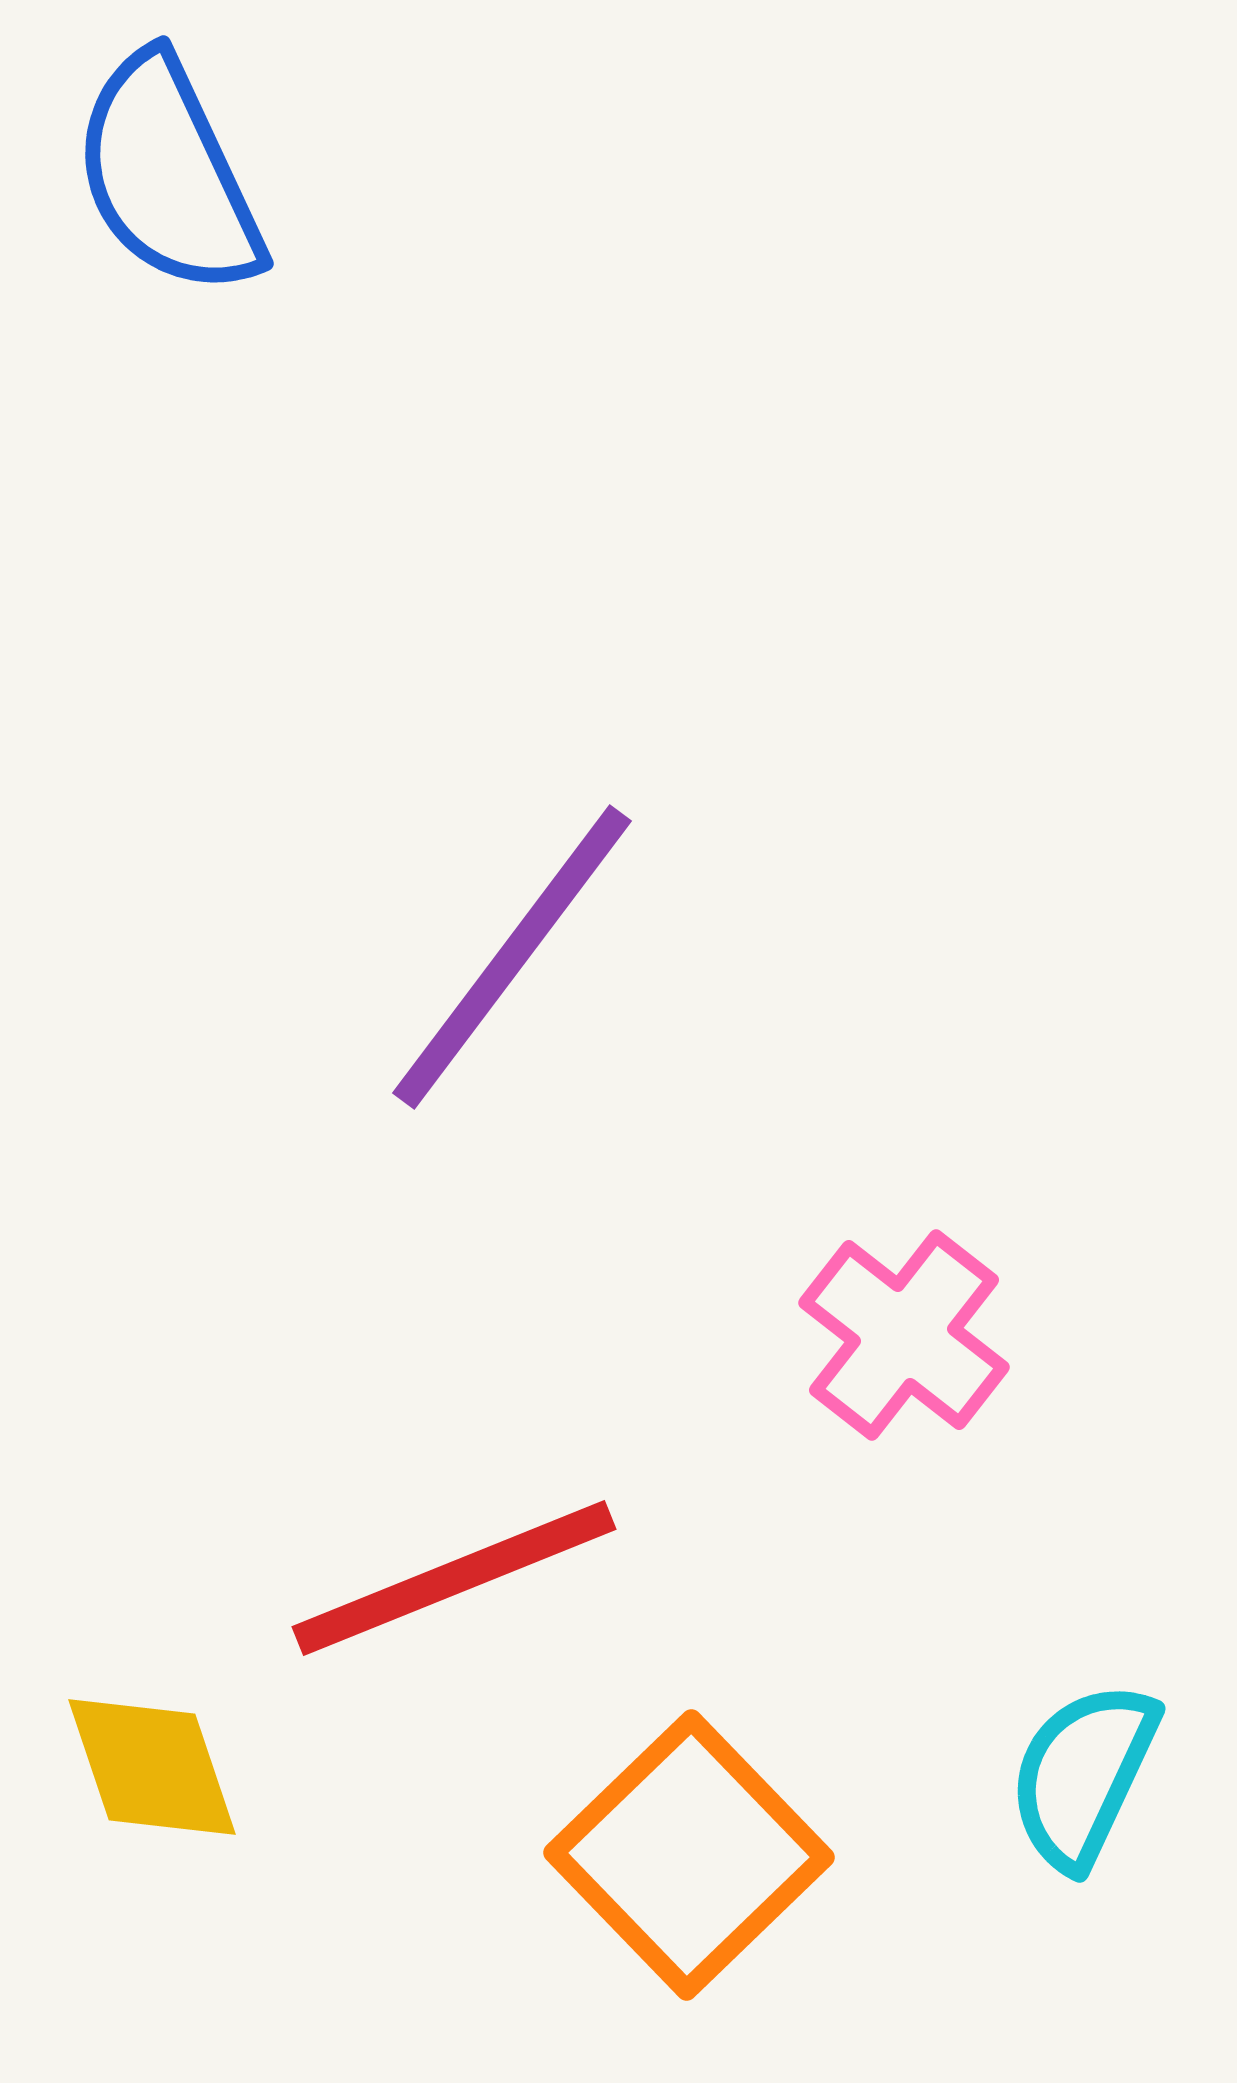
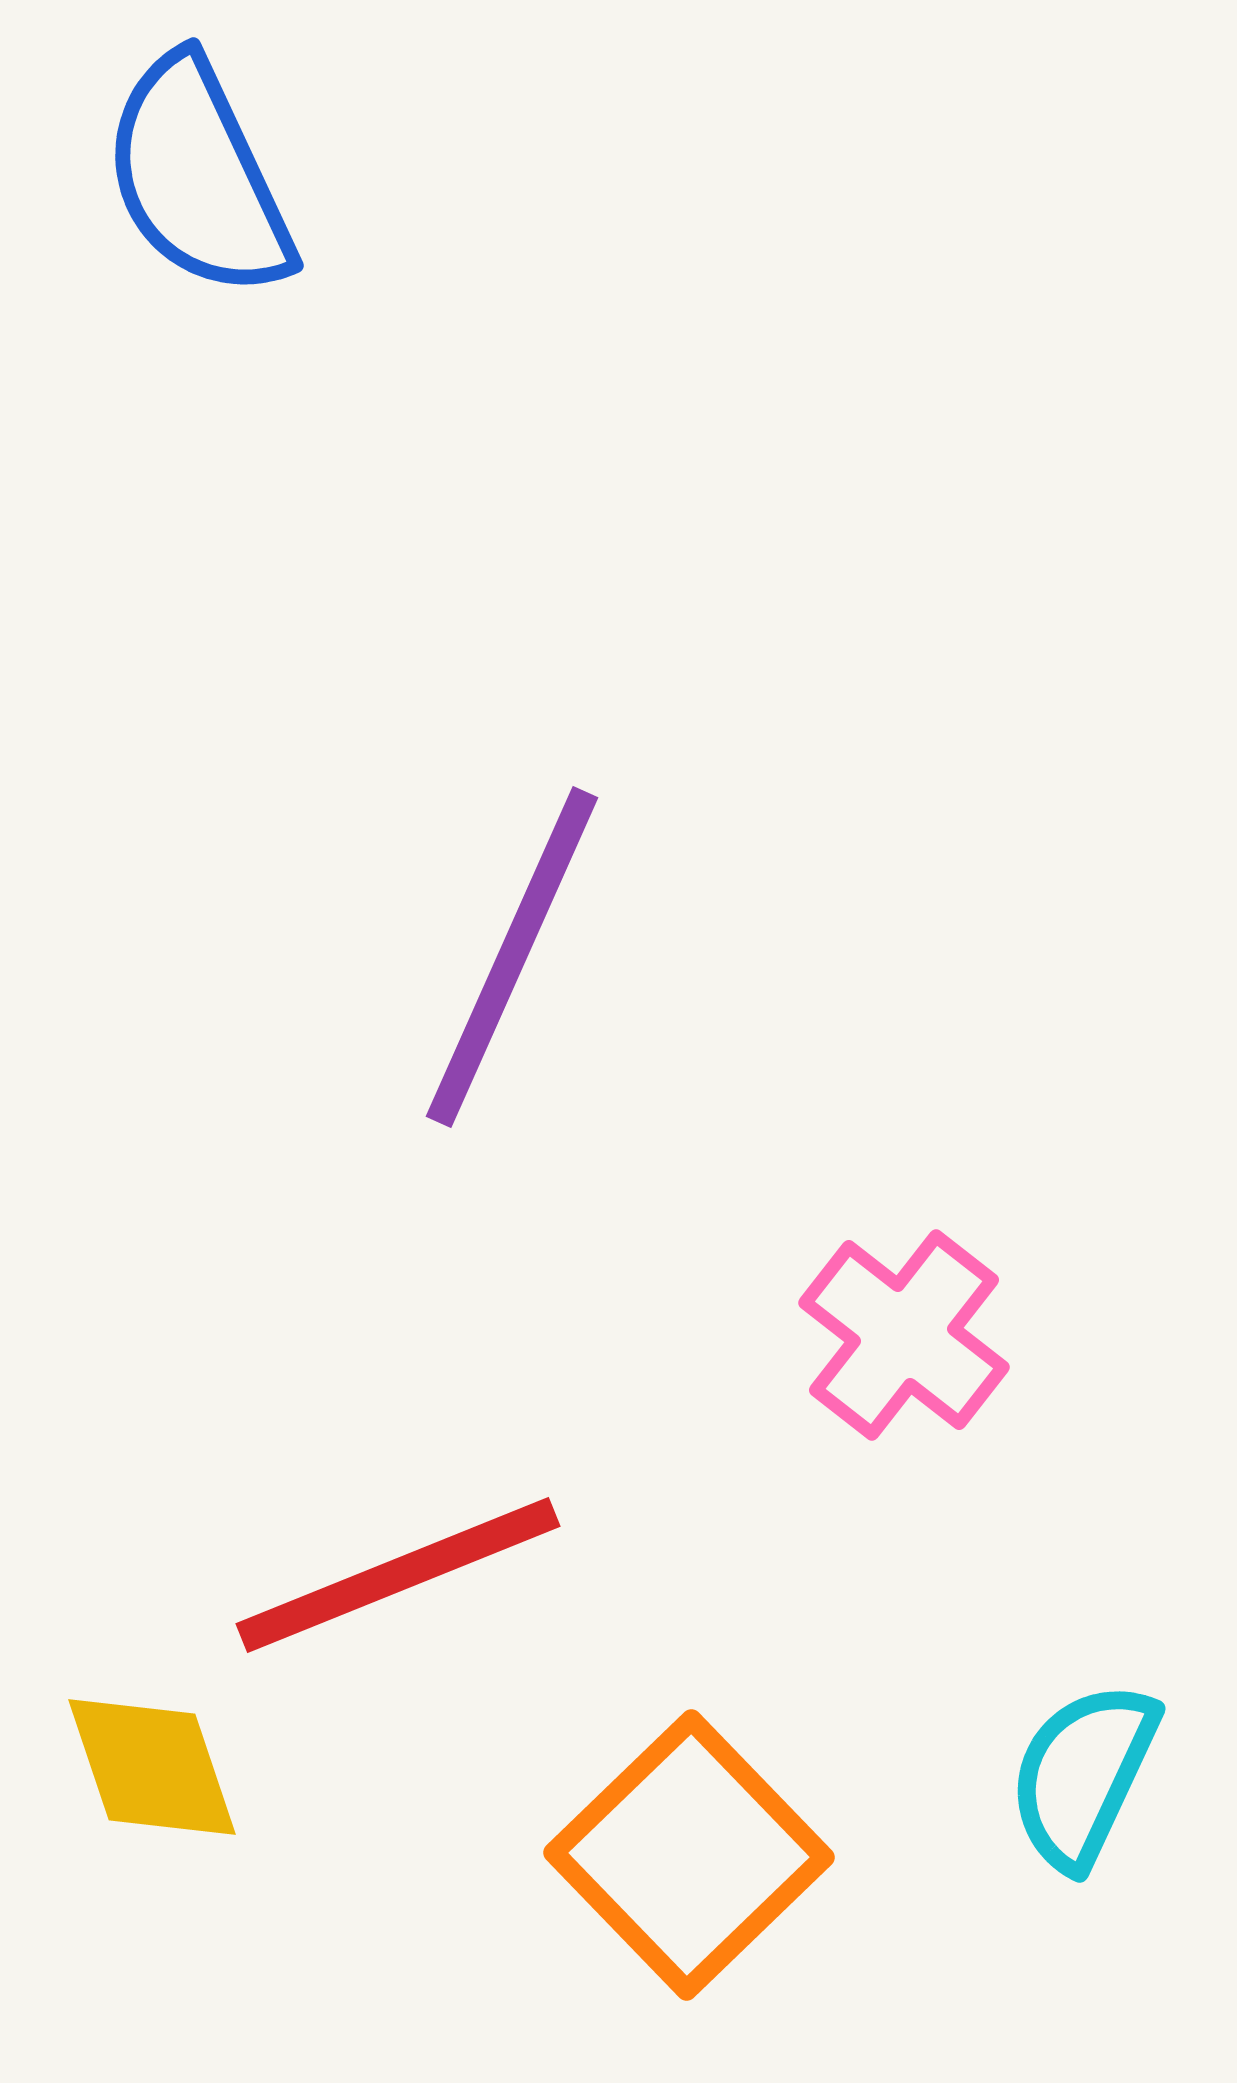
blue semicircle: moved 30 px right, 2 px down
purple line: rotated 13 degrees counterclockwise
red line: moved 56 px left, 3 px up
